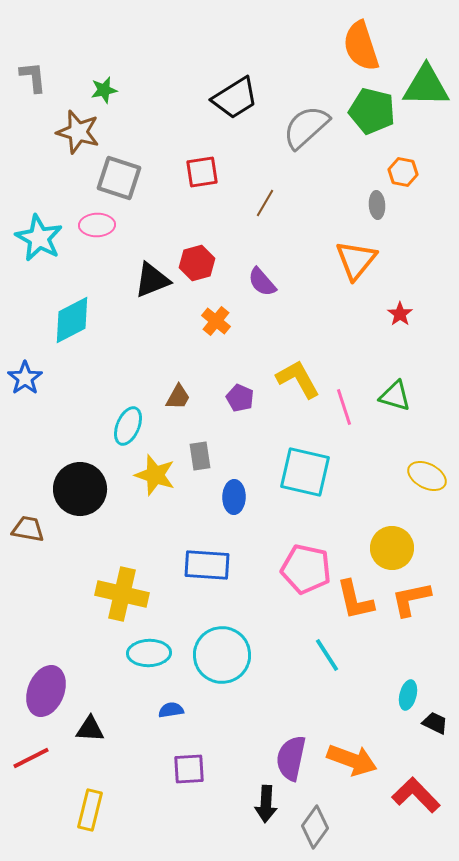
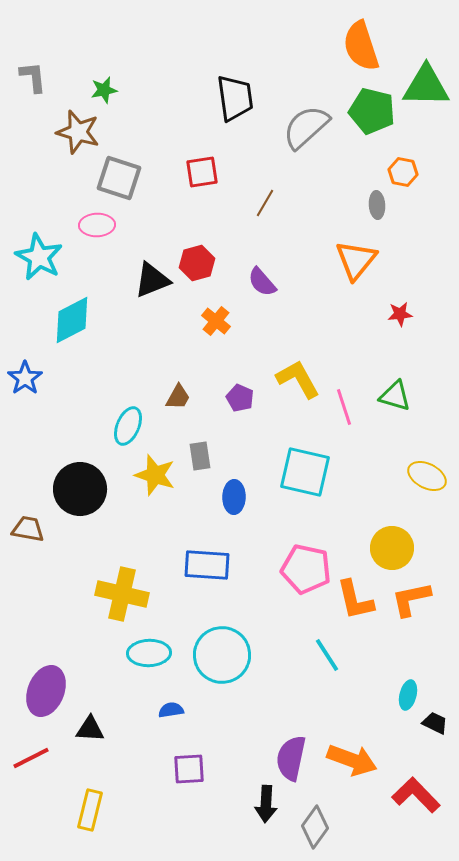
black trapezoid at (235, 98): rotated 66 degrees counterclockwise
cyan star at (39, 238): moved 19 px down
red star at (400, 314): rotated 30 degrees clockwise
